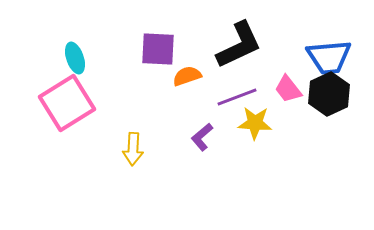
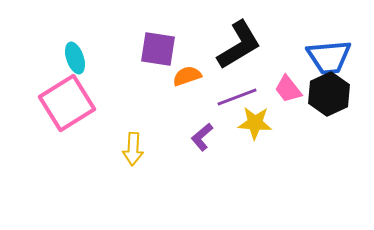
black L-shape: rotated 6 degrees counterclockwise
purple square: rotated 6 degrees clockwise
